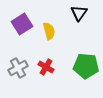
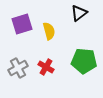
black triangle: rotated 18 degrees clockwise
purple square: rotated 15 degrees clockwise
green pentagon: moved 2 px left, 5 px up
